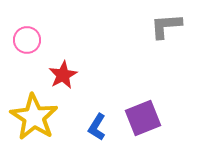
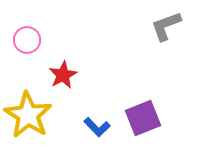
gray L-shape: rotated 16 degrees counterclockwise
yellow star: moved 6 px left, 2 px up
blue L-shape: rotated 76 degrees counterclockwise
